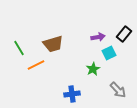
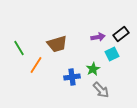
black rectangle: moved 3 px left; rotated 14 degrees clockwise
brown trapezoid: moved 4 px right
cyan square: moved 3 px right, 1 px down
orange line: rotated 30 degrees counterclockwise
gray arrow: moved 17 px left
blue cross: moved 17 px up
